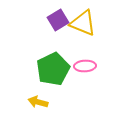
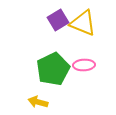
pink ellipse: moved 1 px left, 1 px up
